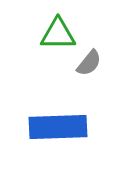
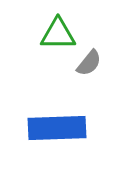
blue rectangle: moved 1 px left, 1 px down
